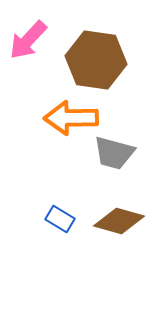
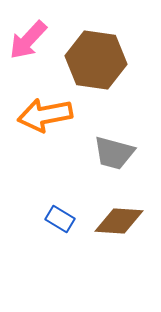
orange arrow: moved 26 px left, 3 px up; rotated 10 degrees counterclockwise
brown diamond: rotated 12 degrees counterclockwise
